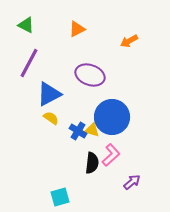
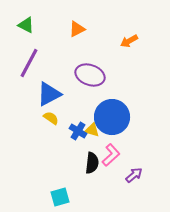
purple arrow: moved 2 px right, 7 px up
